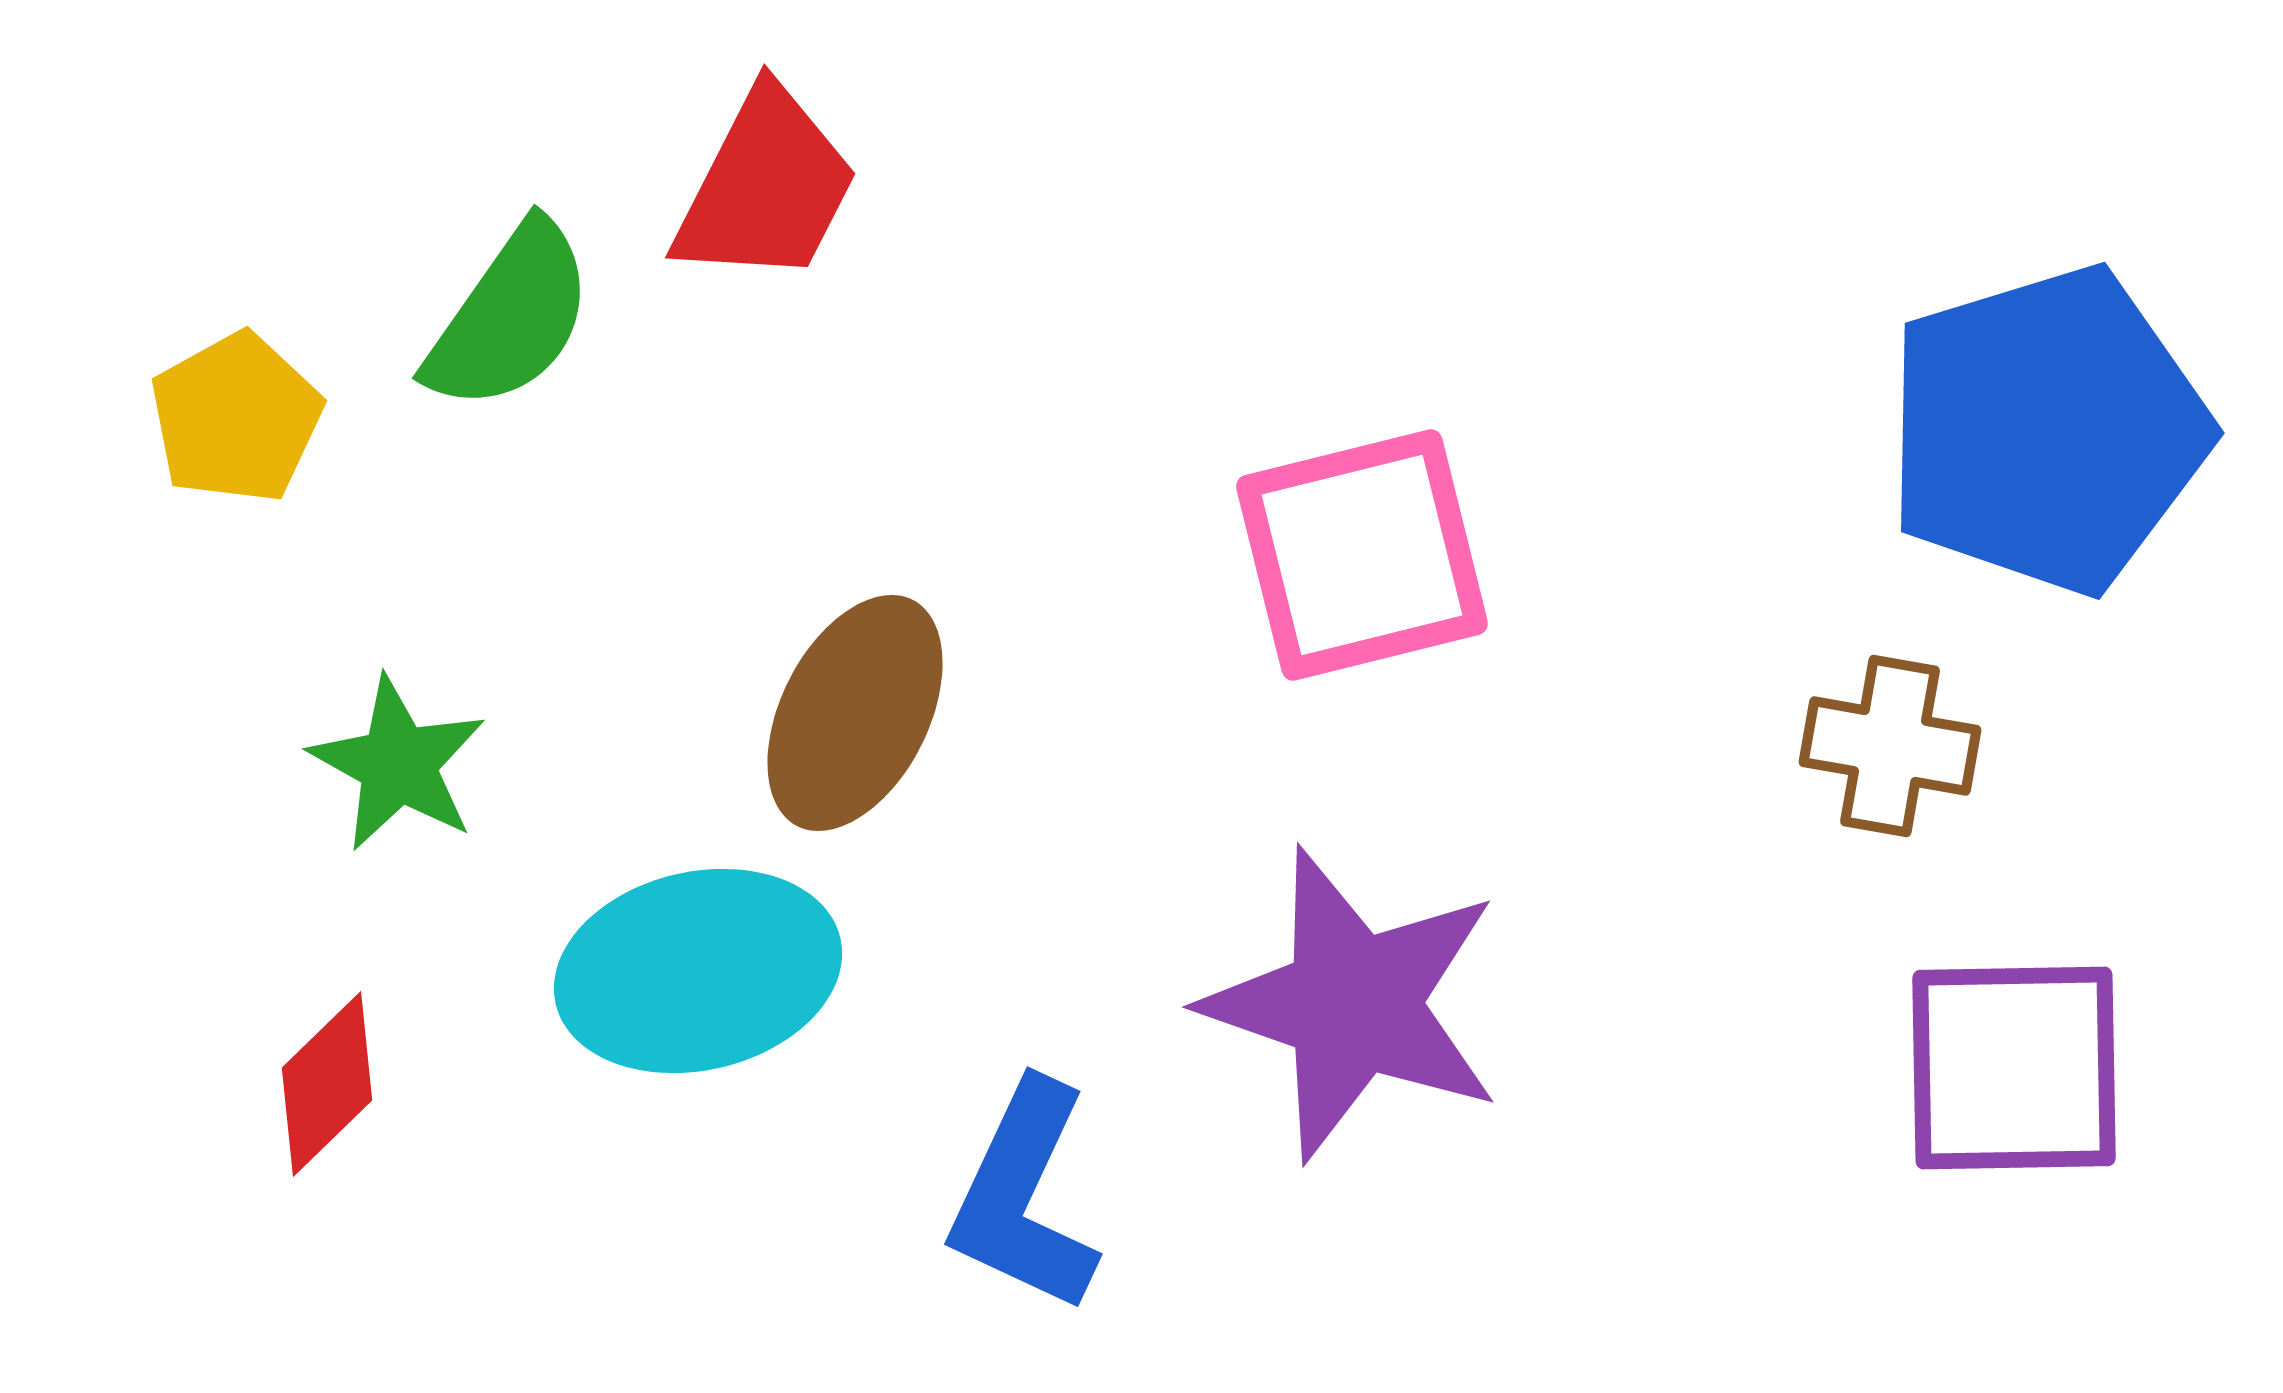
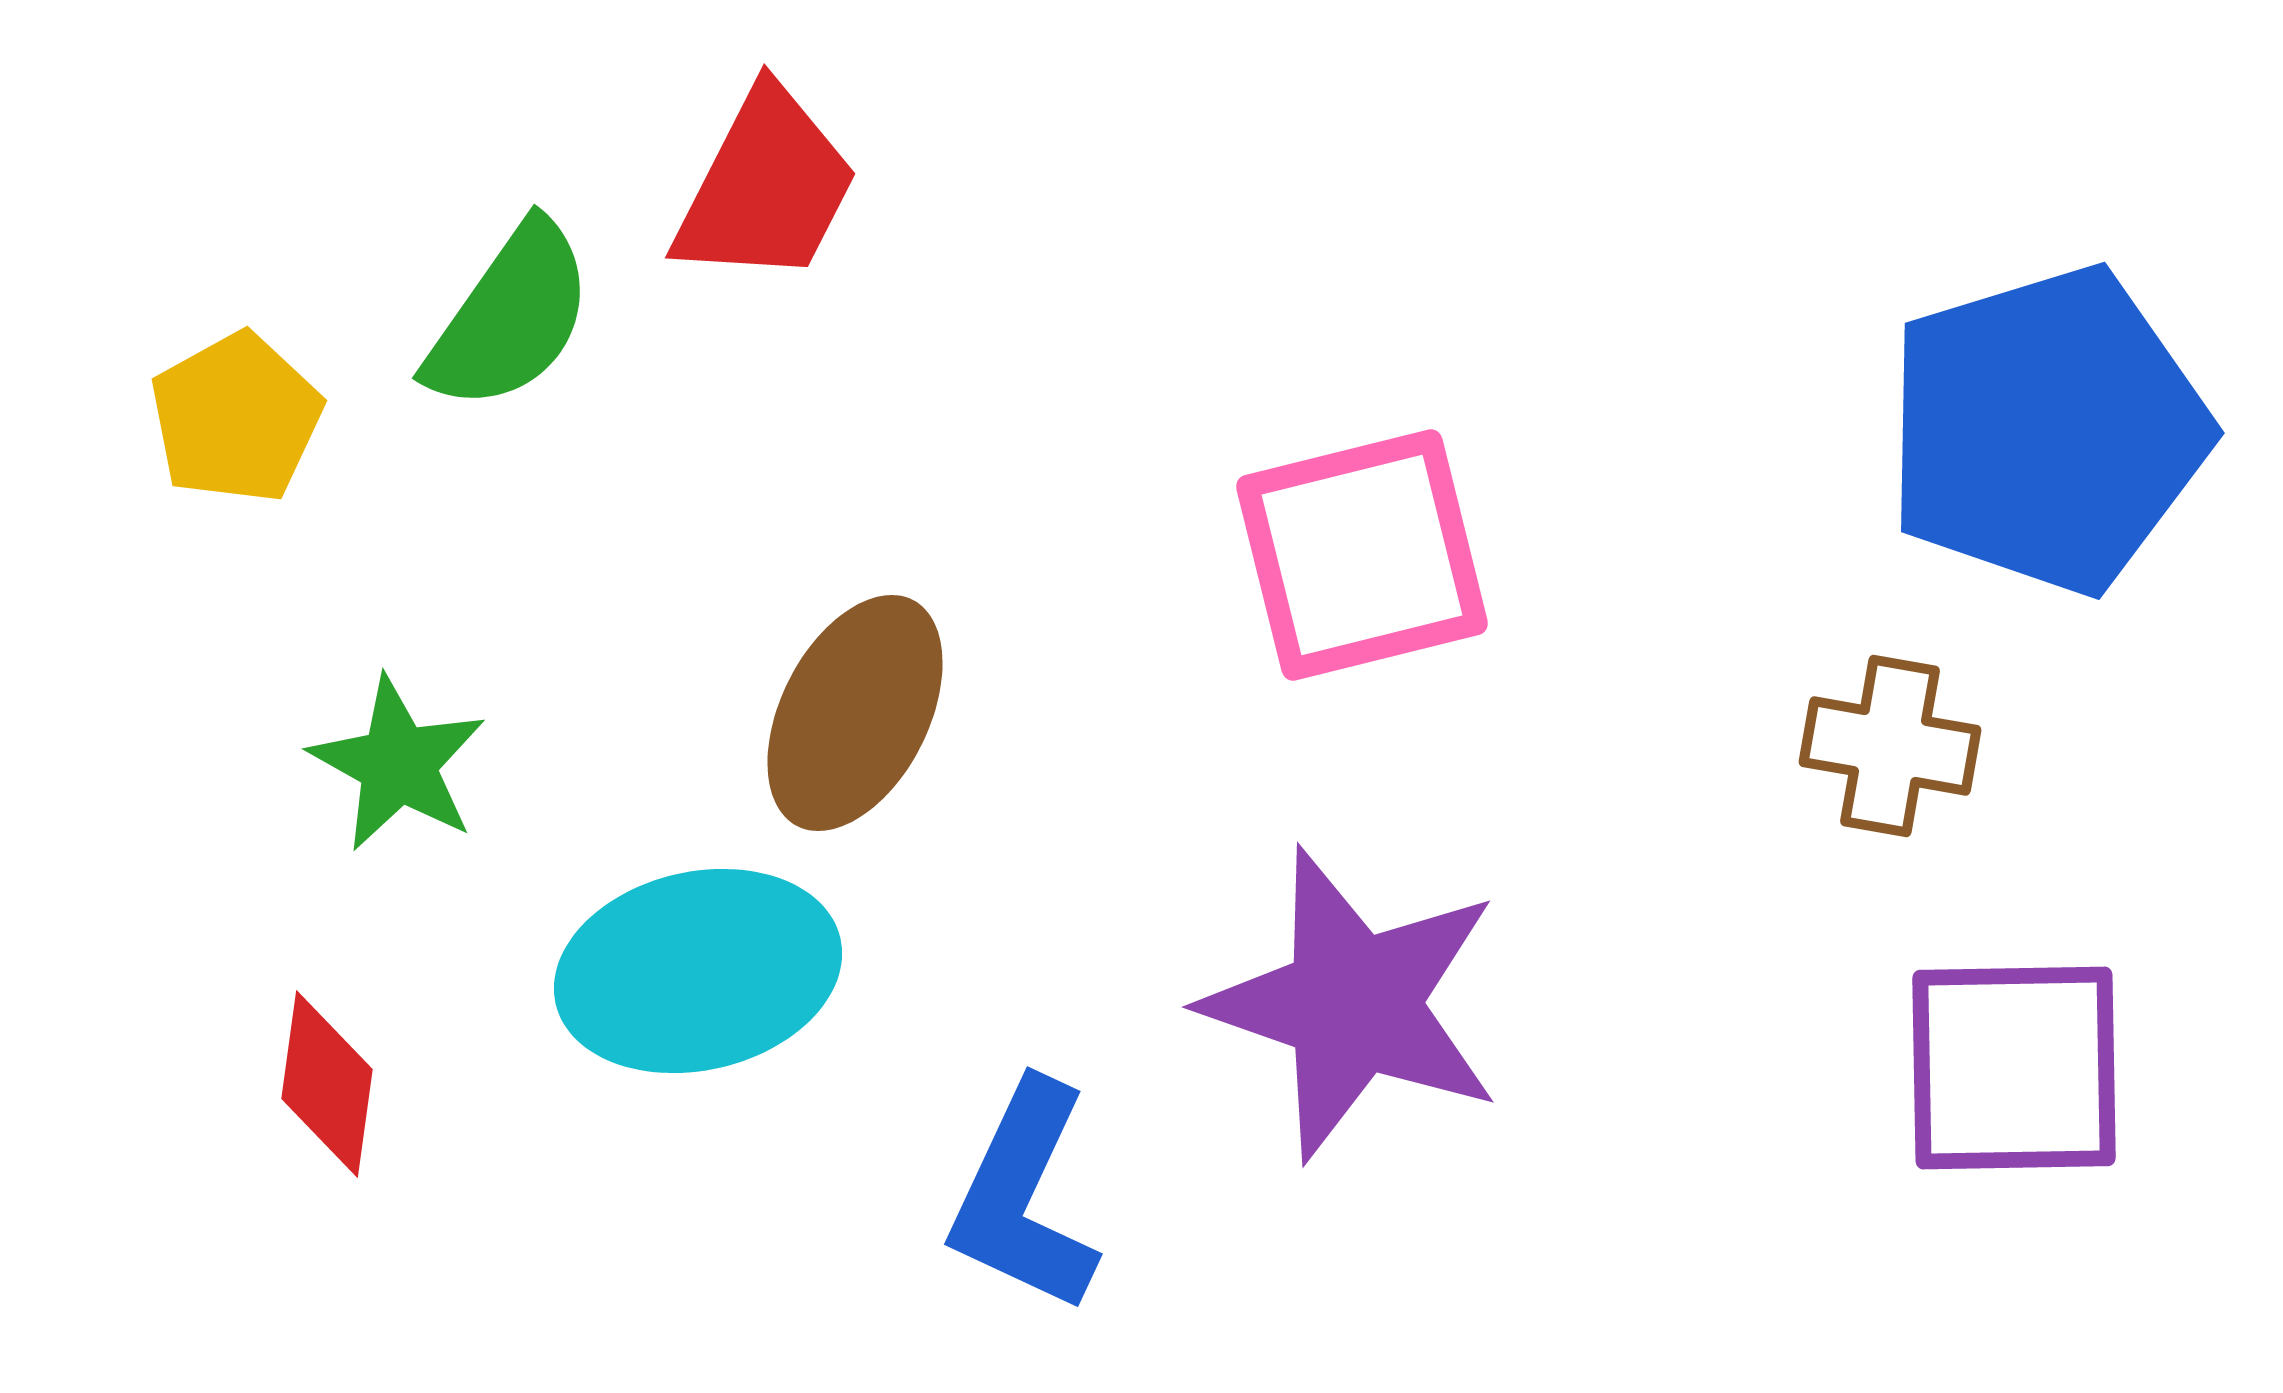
red diamond: rotated 38 degrees counterclockwise
